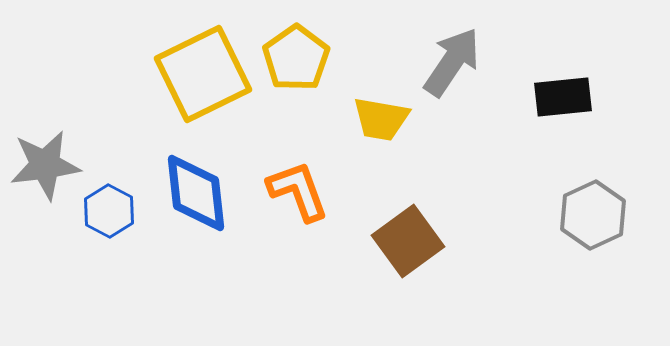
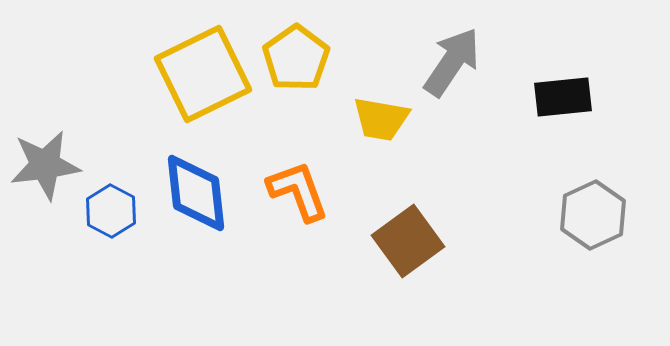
blue hexagon: moved 2 px right
